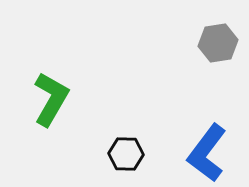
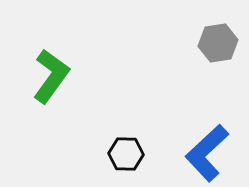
green L-shape: moved 23 px up; rotated 6 degrees clockwise
blue L-shape: rotated 10 degrees clockwise
